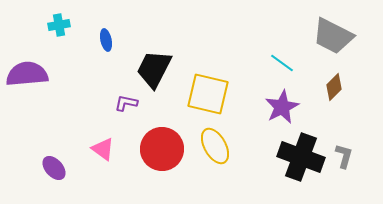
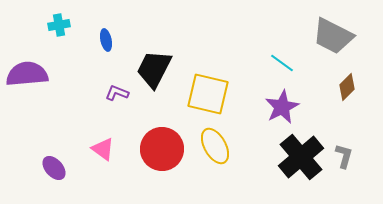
brown diamond: moved 13 px right
purple L-shape: moved 9 px left, 10 px up; rotated 10 degrees clockwise
black cross: rotated 30 degrees clockwise
